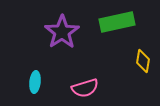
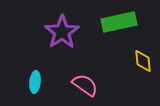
green rectangle: moved 2 px right
yellow diamond: rotated 15 degrees counterclockwise
pink semicircle: moved 3 px up; rotated 128 degrees counterclockwise
